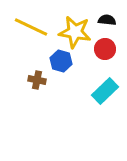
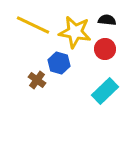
yellow line: moved 2 px right, 2 px up
blue hexagon: moved 2 px left, 2 px down
brown cross: rotated 24 degrees clockwise
